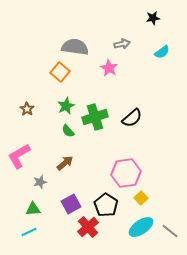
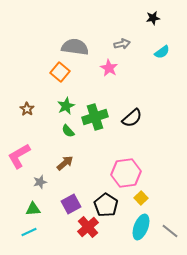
cyan ellipse: rotated 35 degrees counterclockwise
